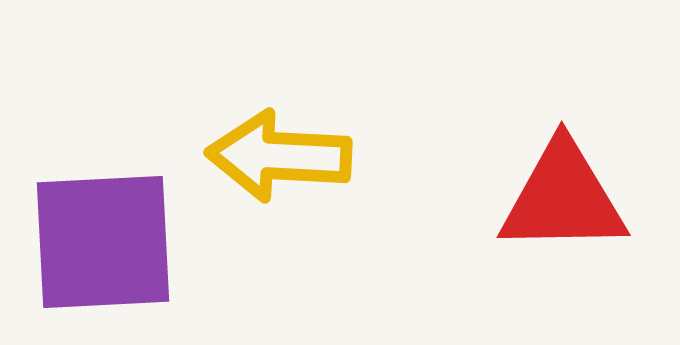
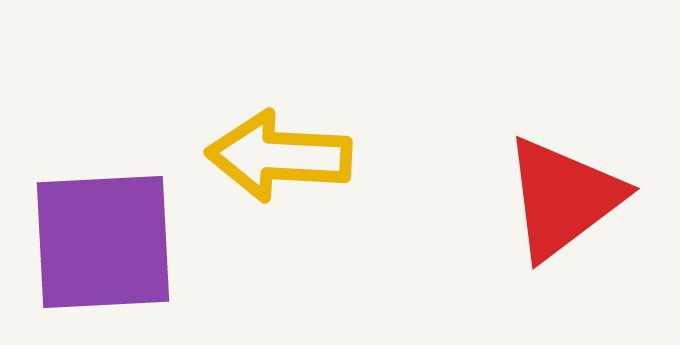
red triangle: rotated 36 degrees counterclockwise
